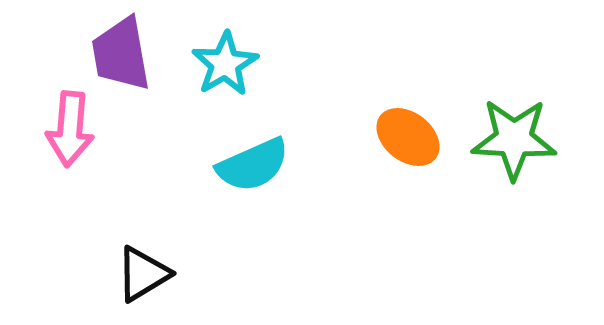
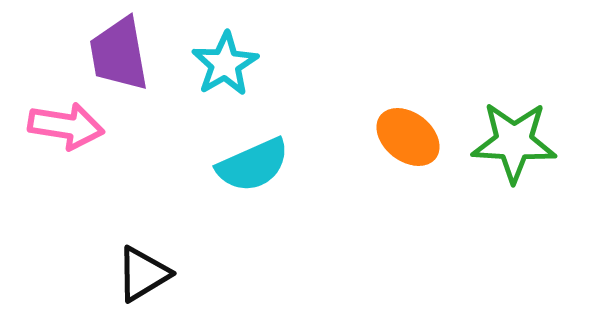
purple trapezoid: moved 2 px left
pink arrow: moved 4 px left, 3 px up; rotated 86 degrees counterclockwise
green star: moved 3 px down
